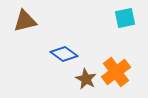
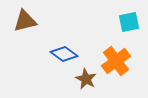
cyan square: moved 4 px right, 4 px down
orange cross: moved 11 px up
